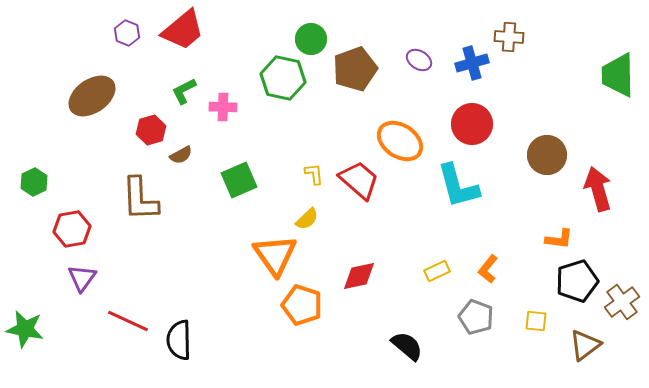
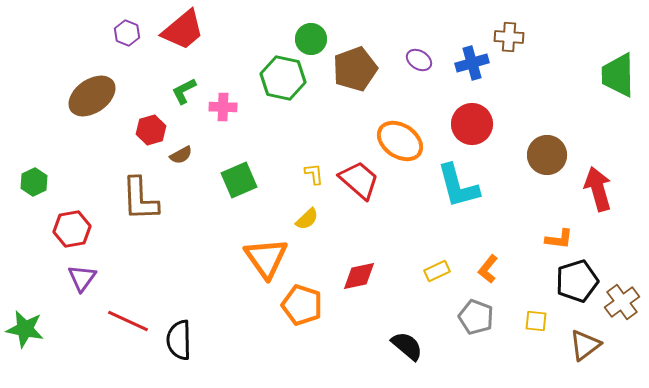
orange triangle at (275, 255): moved 9 px left, 3 px down
